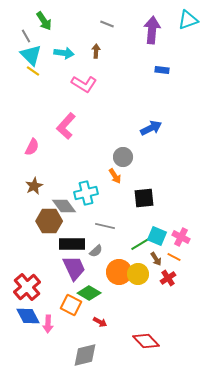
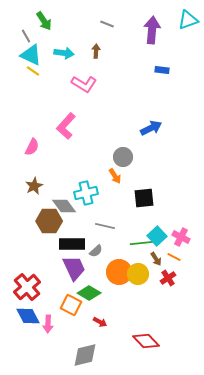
cyan triangle at (31, 55): rotated 20 degrees counterclockwise
cyan square at (157, 236): rotated 24 degrees clockwise
green line at (142, 243): rotated 25 degrees clockwise
